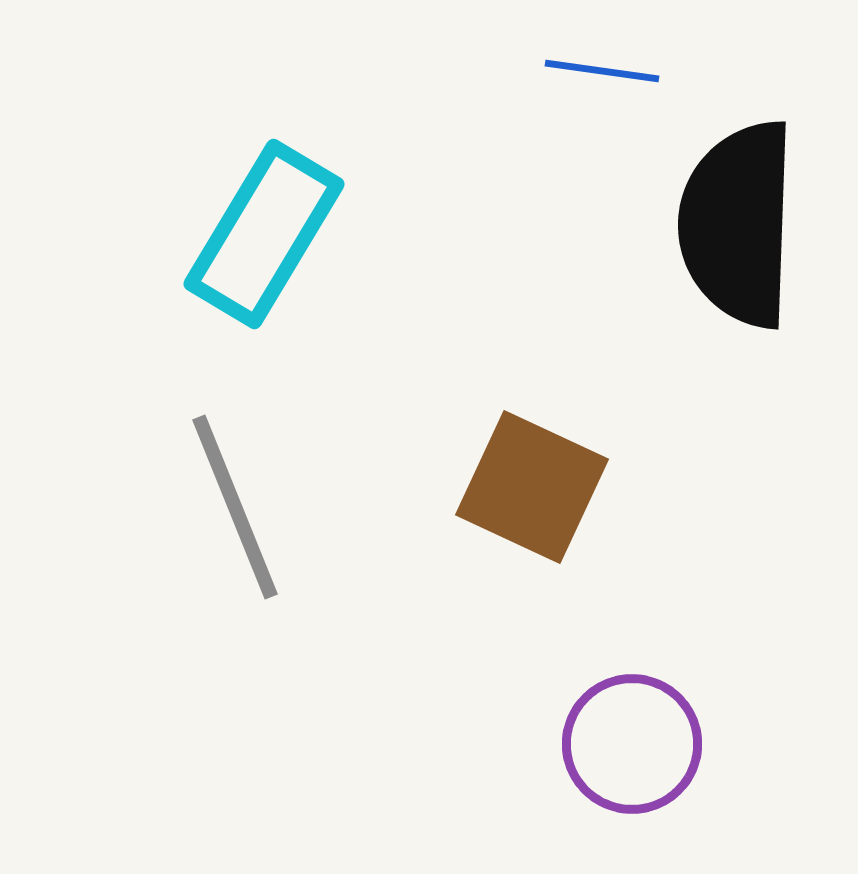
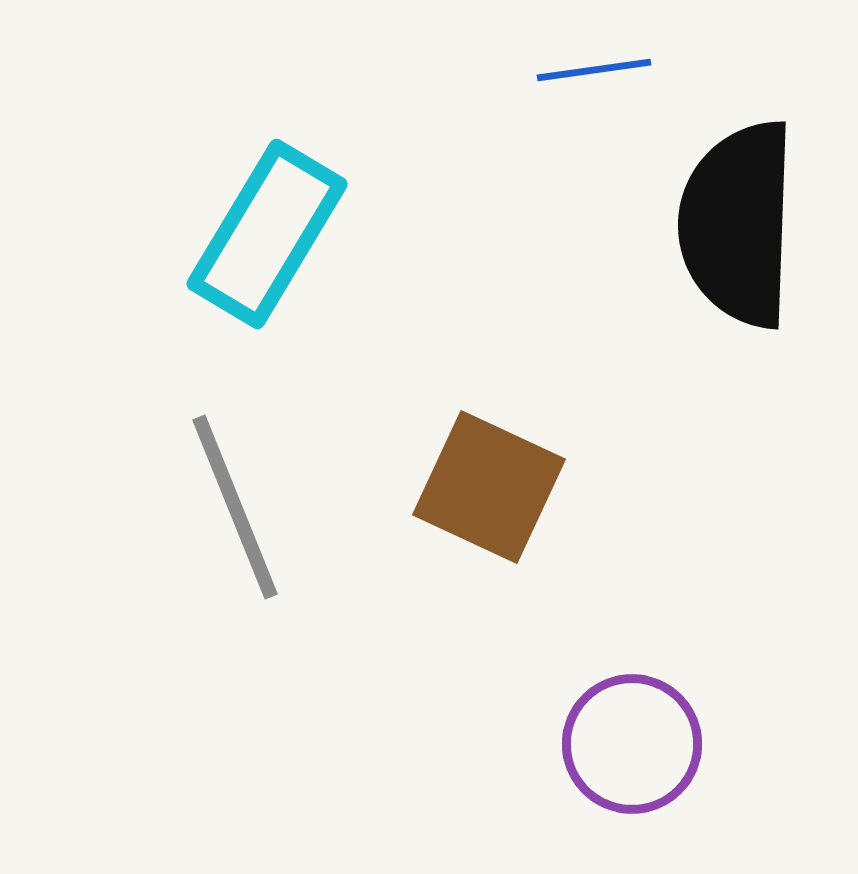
blue line: moved 8 px left, 1 px up; rotated 16 degrees counterclockwise
cyan rectangle: moved 3 px right
brown square: moved 43 px left
